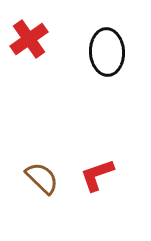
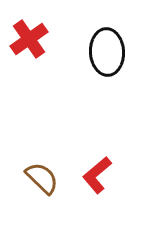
red L-shape: rotated 21 degrees counterclockwise
